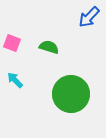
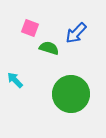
blue arrow: moved 13 px left, 16 px down
pink square: moved 18 px right, 15 px up
green semicircle: moved 1 px down
